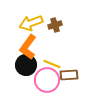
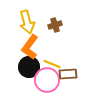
yellow arrow: moved 4 px left, 1 px up; rotated 85 degrees counterclockwise
orange L-shape: moved 2 px right
black circle: moved 3 px right, 2 px down
brown rectangle: moved 1 px left, 1 px up
